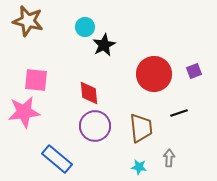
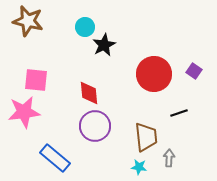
purple square: rotated 35 degrees counterclockwise
brown trapezoid: moved 5 px right, 9 px down
blue rectangle: moved 2 px left, 1 px up
